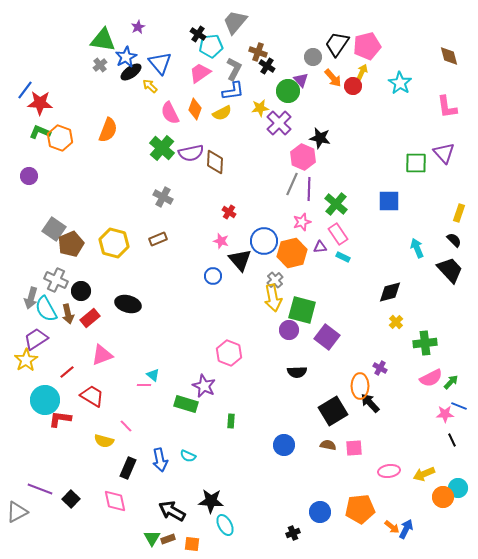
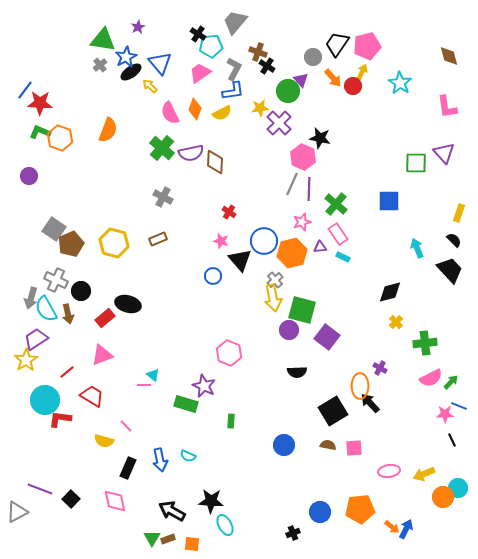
red rectangle at (90, 318): moved 15 px right
